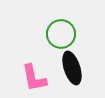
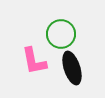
pink L-shape: moved 17 px up
